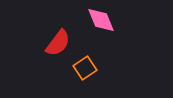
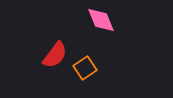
red semicircle: moved 3 px left, 12 px down
